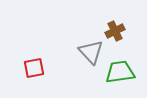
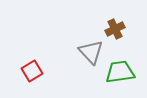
brown cross: moved 2 px up
red square: moved 2 px left, 3 px down; rotated 20 degrees counterclockwise
